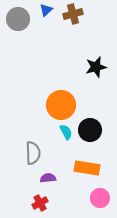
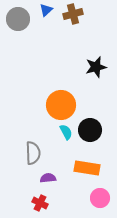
red cross: rotated 35 degrees counterclockwise
